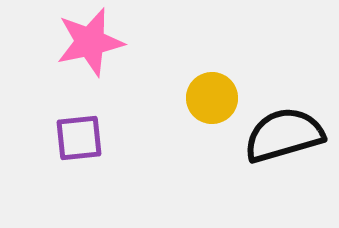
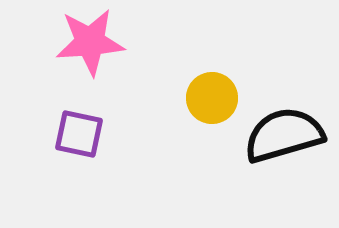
pink star: rotated 8 degrees clockwise
purple square: moved 4 px up; rotated 18 degrees clockwise
